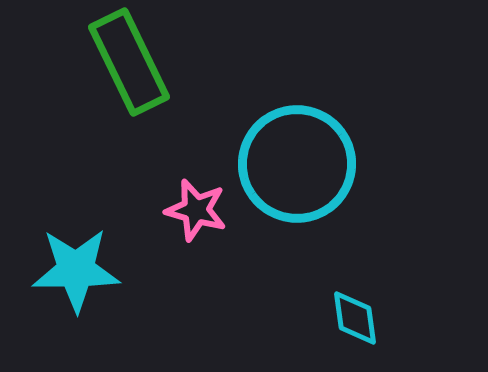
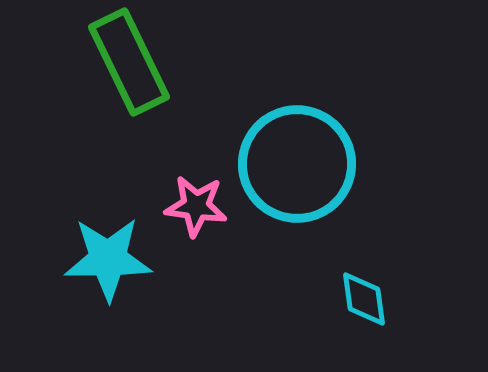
pink star: moved 4 px up; rotated 8 degrees counterclockwise
cyan star: moved 32 px right, 11 px up
cyan diamond: moved 9 px right, 19 px up
